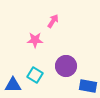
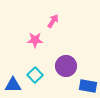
cyan square: rotated 14 degrees clockwise
